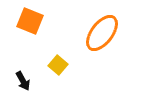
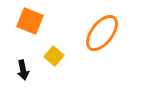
yellow square: moved 4 px left, 9 px up
black arrow: moved 11 px up; rotated 18 degrees clockwise
